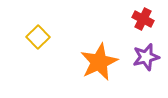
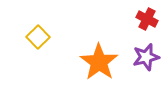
red cross: moved 4 px right
orange star: rotated 12 degrees counterclockwise
